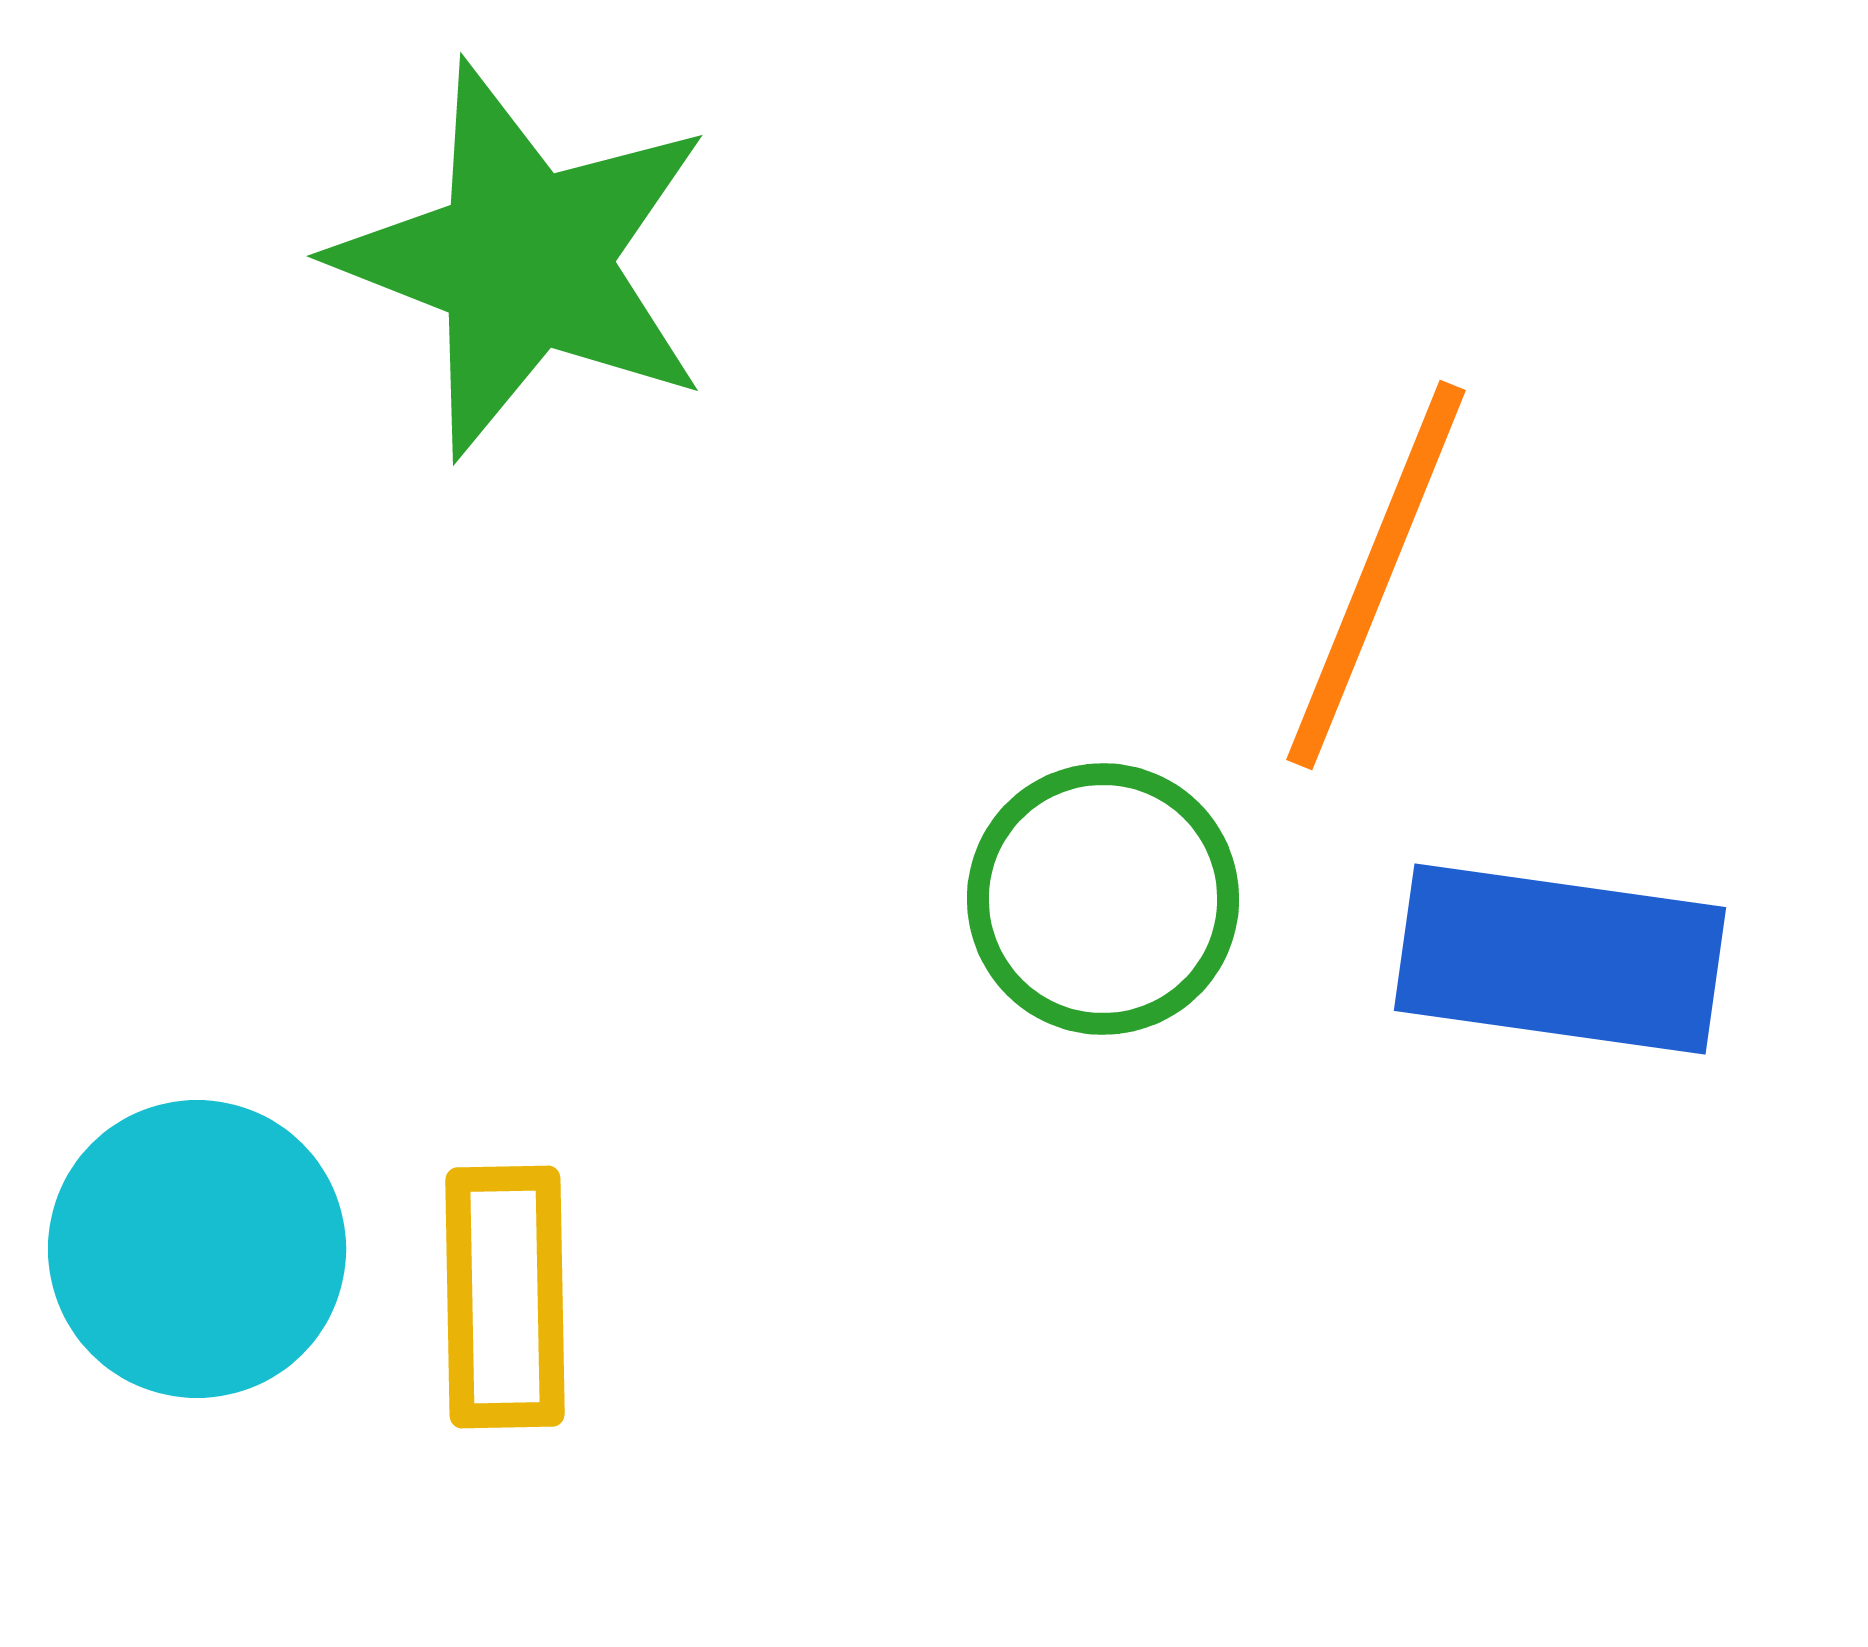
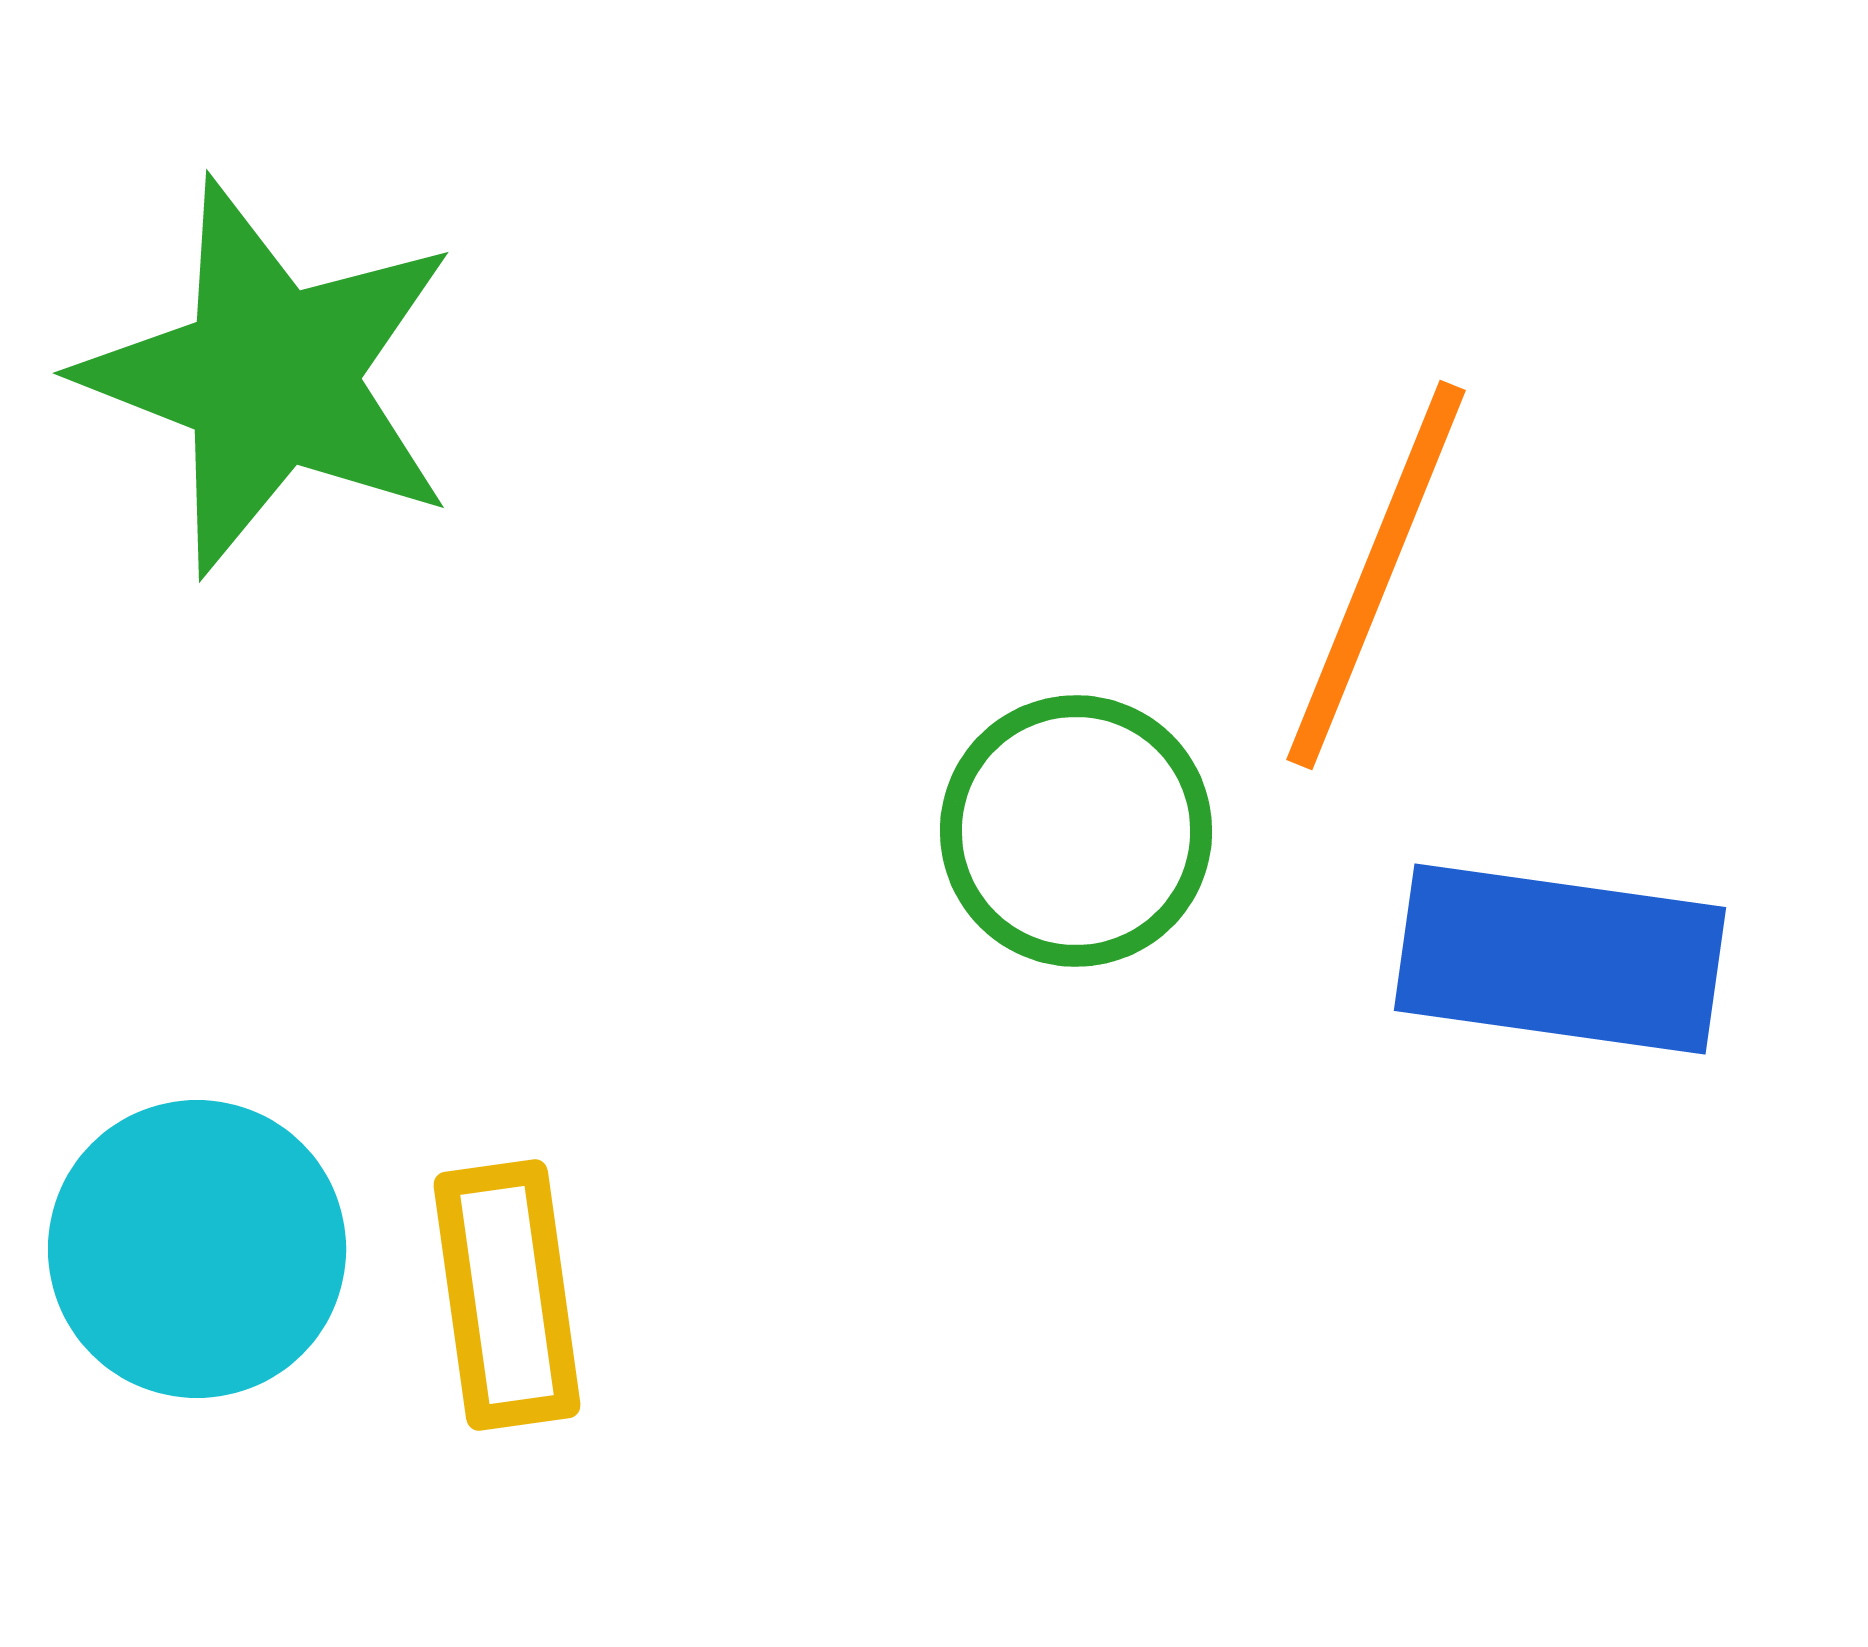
green star: moved 254 px left, 117 px down
green circle: moved 27 px left, 68 px up
yellow rectangle: moved 2 px right, 2 px up; rotated 7 degrees counterclockwise
